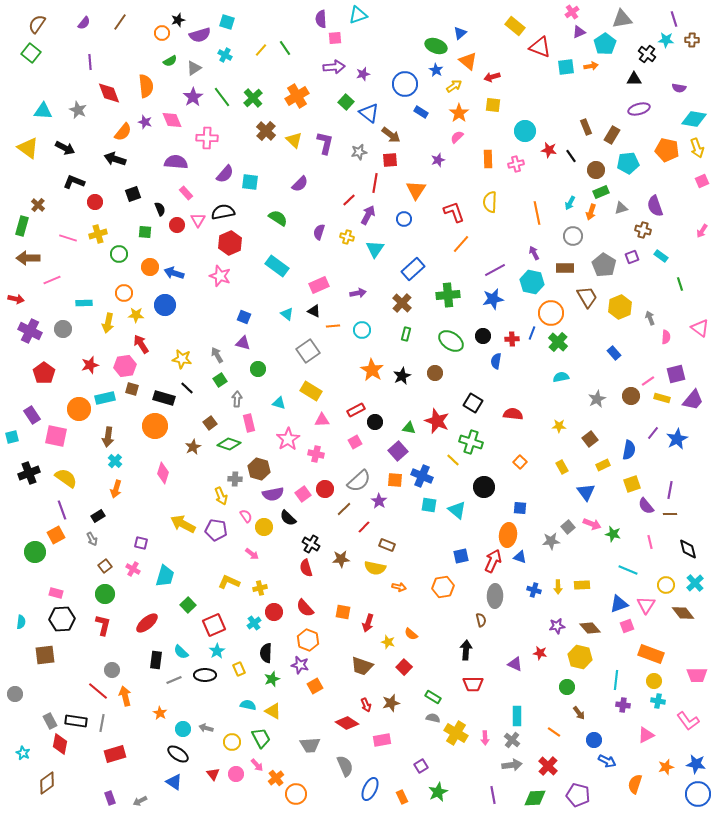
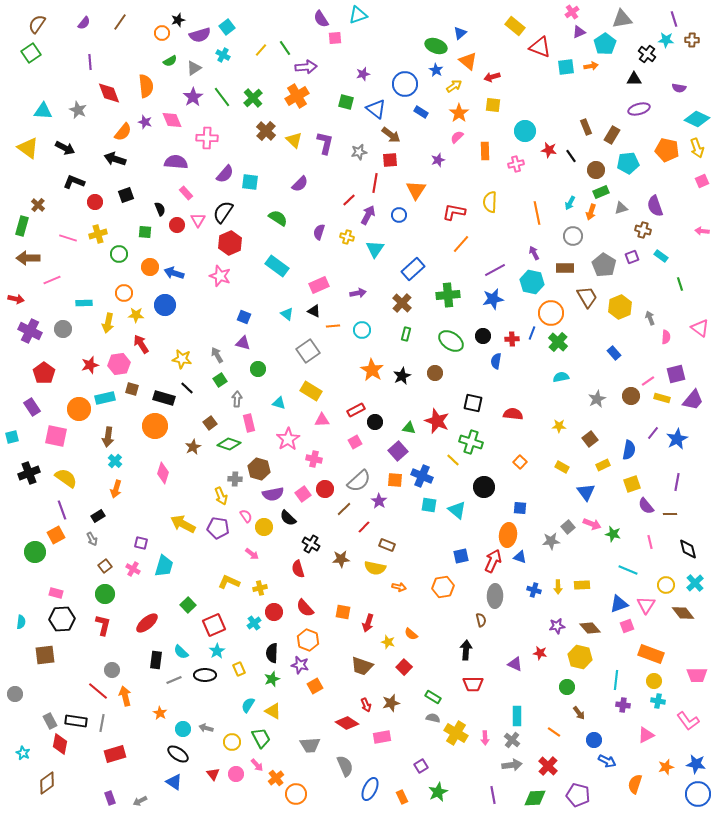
purple semicircle at (321, 19): rotated 30 degrees counterclockwise
cyan square at (227, 22): moved 5 px down; rotated 35 degrees clockwise
green square at (31, 53): rotated 18 degrees clockwise
cyan cross at (225, 55): moved 2 px left
purple arrow at (334, 67): moved 28 px left
green square at (346, 102): rotated 28 degrees counterclockwise
blue triangle at (369, 113): moved 7 px right, 4 px up
cyan diamond at (694, 119): moved 3 px right; rotated 15 degrees clockwise
orange rectangle at (488, 159): moved 3 px left, 8 px up
black square at (133, 194): moved 7 px left, 1 px down
black semicircle at (223, 212): rotated 45 degrees counterclockwise
red L-shape at (454, 212): rotated 60 degrees counterclockwise
blue circle at (404, 219): moved 5 px left, 4 px up
pink arrow at (702, 231): rotated 64 degrees clockwise
pink hexagon at (125, 366): moved 6 px left, 2 px up
black square at (473, 403): rotated 18 degrees counterclockwise
purple rectangle at (32, 415): moved 8 px up
pink cross at (316, 454): moved 2 px left, 5 px down
yellow rectangle at (562, 467): rotated 32 degrees counterclockwise
purple line at (670, 490): moved 7 px right, 8 px up
purple pentagon at (216, 530): moved 2 px right, 2 px up
red semicircle at (306, 568): moved 8 px left, 1 px down
cyan trapezoid at (165, 576): moved 1 px left, 10 px up
black semicircle at (266, 653): moved 6 px right
cyan semicircle at (248, 705): rotated 70 degrees counterclockwise
pink rectangle at (382, 740): moved 3 px up
